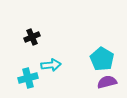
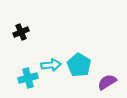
black cross: moved 11 px left, 5 px up
cyan pentagon: moved 23 px left, 6 px down
purple semicircle: rotated 18 degrees counterclockwise
